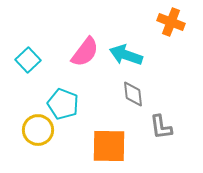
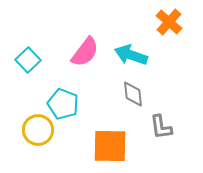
orange cross: moved 2 px left; rotated 20 degrees clockwise
cyan arrow: moved 5 px right
orange square: moved 1 px right
